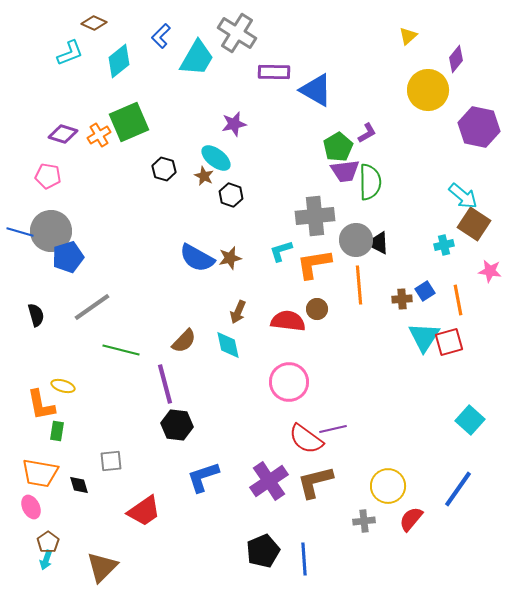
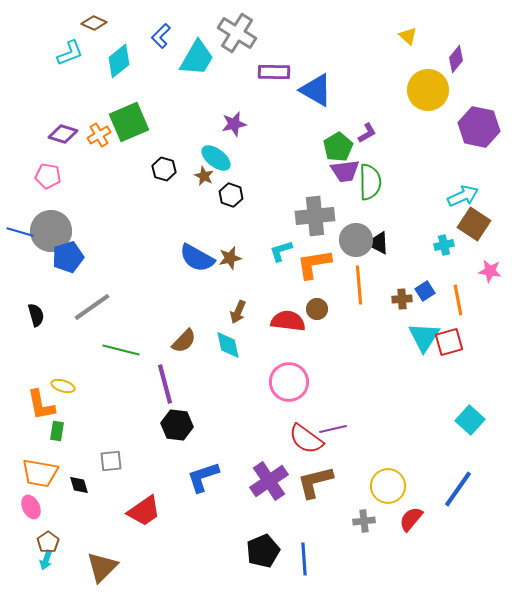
yellow triangle at (408, 36): rotated 36 degrees counterclockwise
cyan arrow at (463, 196): rotated 64 degrees counterclockwise
